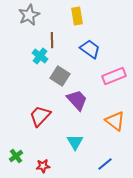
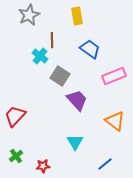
red trapezoid: moved 25 px left
